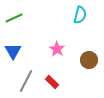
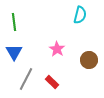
green line: moved 4 px down; rotated 72 degrees counterclockwise
blue triangle: moved 1 px right, 1 px down
gray line: moved 2 px up
